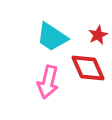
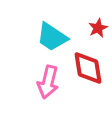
red star: moved 7 px up
red diamond: rotated 15 degrees clockwise
